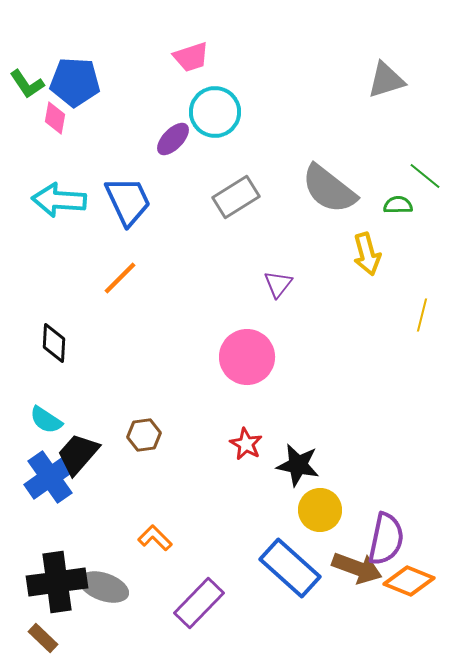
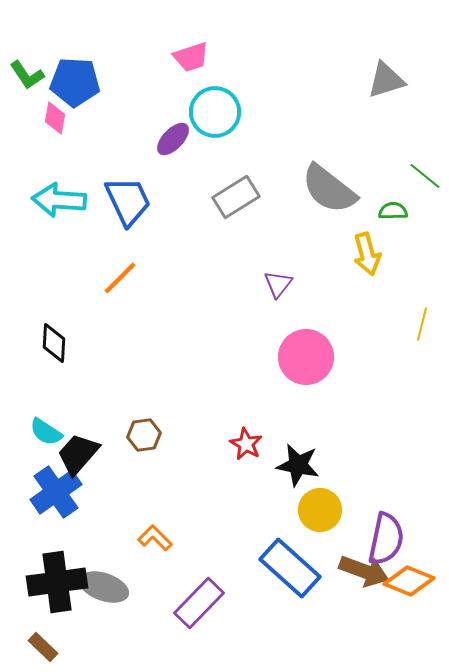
green L-shape: moved 9 px up
green semicircle: moved 5 px left, 6 px down
yellow line: moved 9 px down
pink circle: moved 59 px right
cyan semicircle: moved 12 px down
blue cross: moved 6 px right, 15 px down
brown arrow: moved 7 px right, 3 px down
brown rectangle: moved 9 px down
